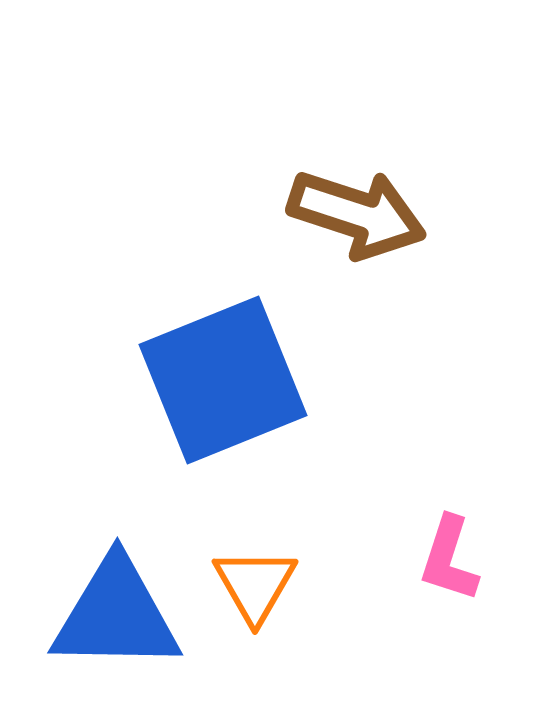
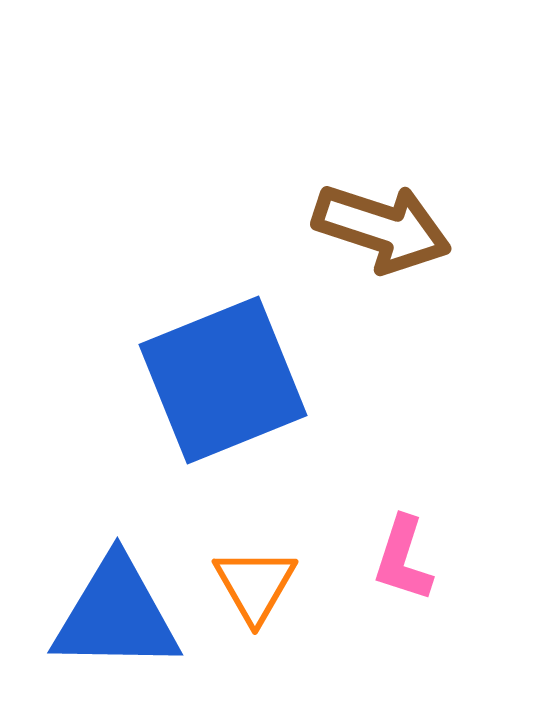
brown arrow: moved 25 px right, 14 px down
pink L-shape: moved 46 px left
